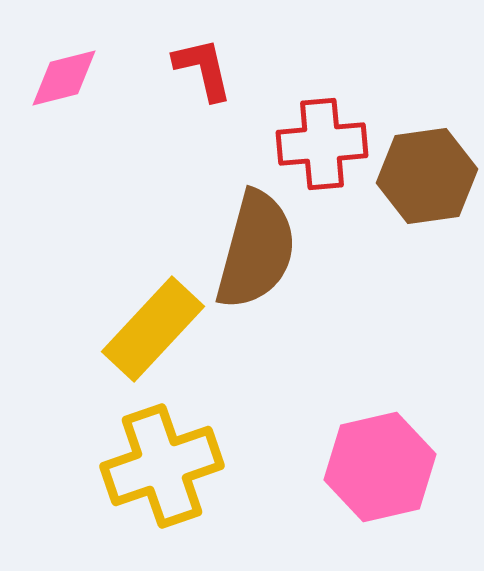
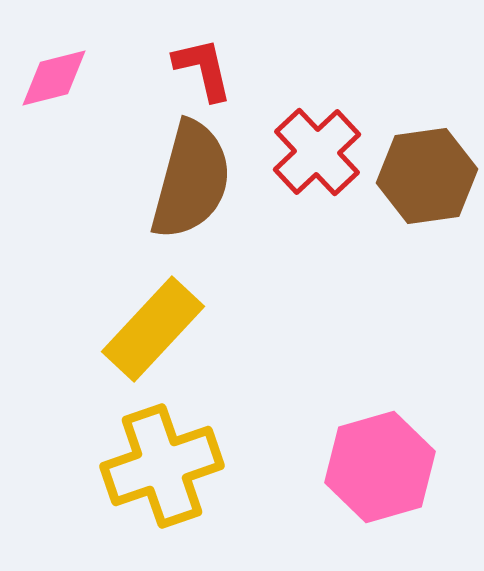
pink diamond: moved 10 px left
red cross: moved 5 px left, 8 px down; rotated 38 degrees counterclockwise
brown semicircle: moved 65 px left, 70 px up
pink hexagon: rotated 3 degrees counterclockwise
